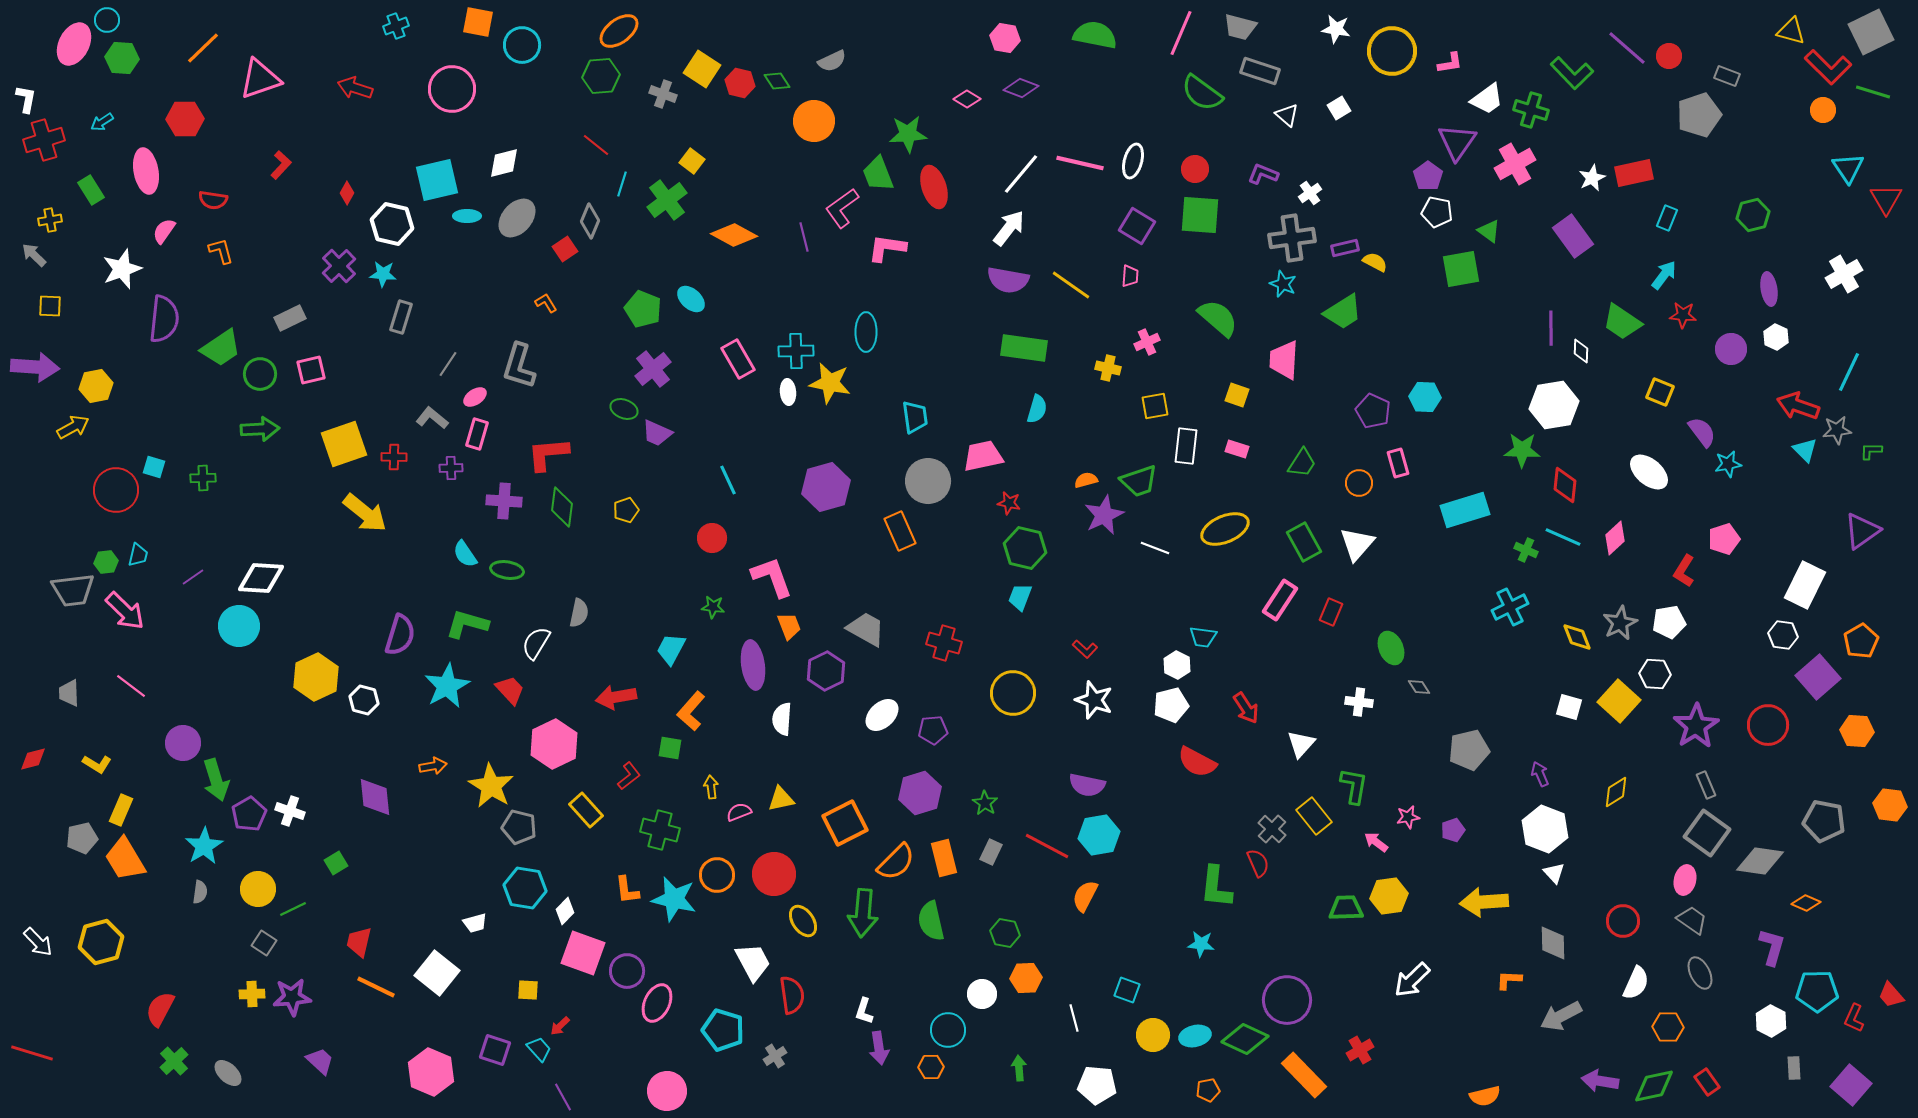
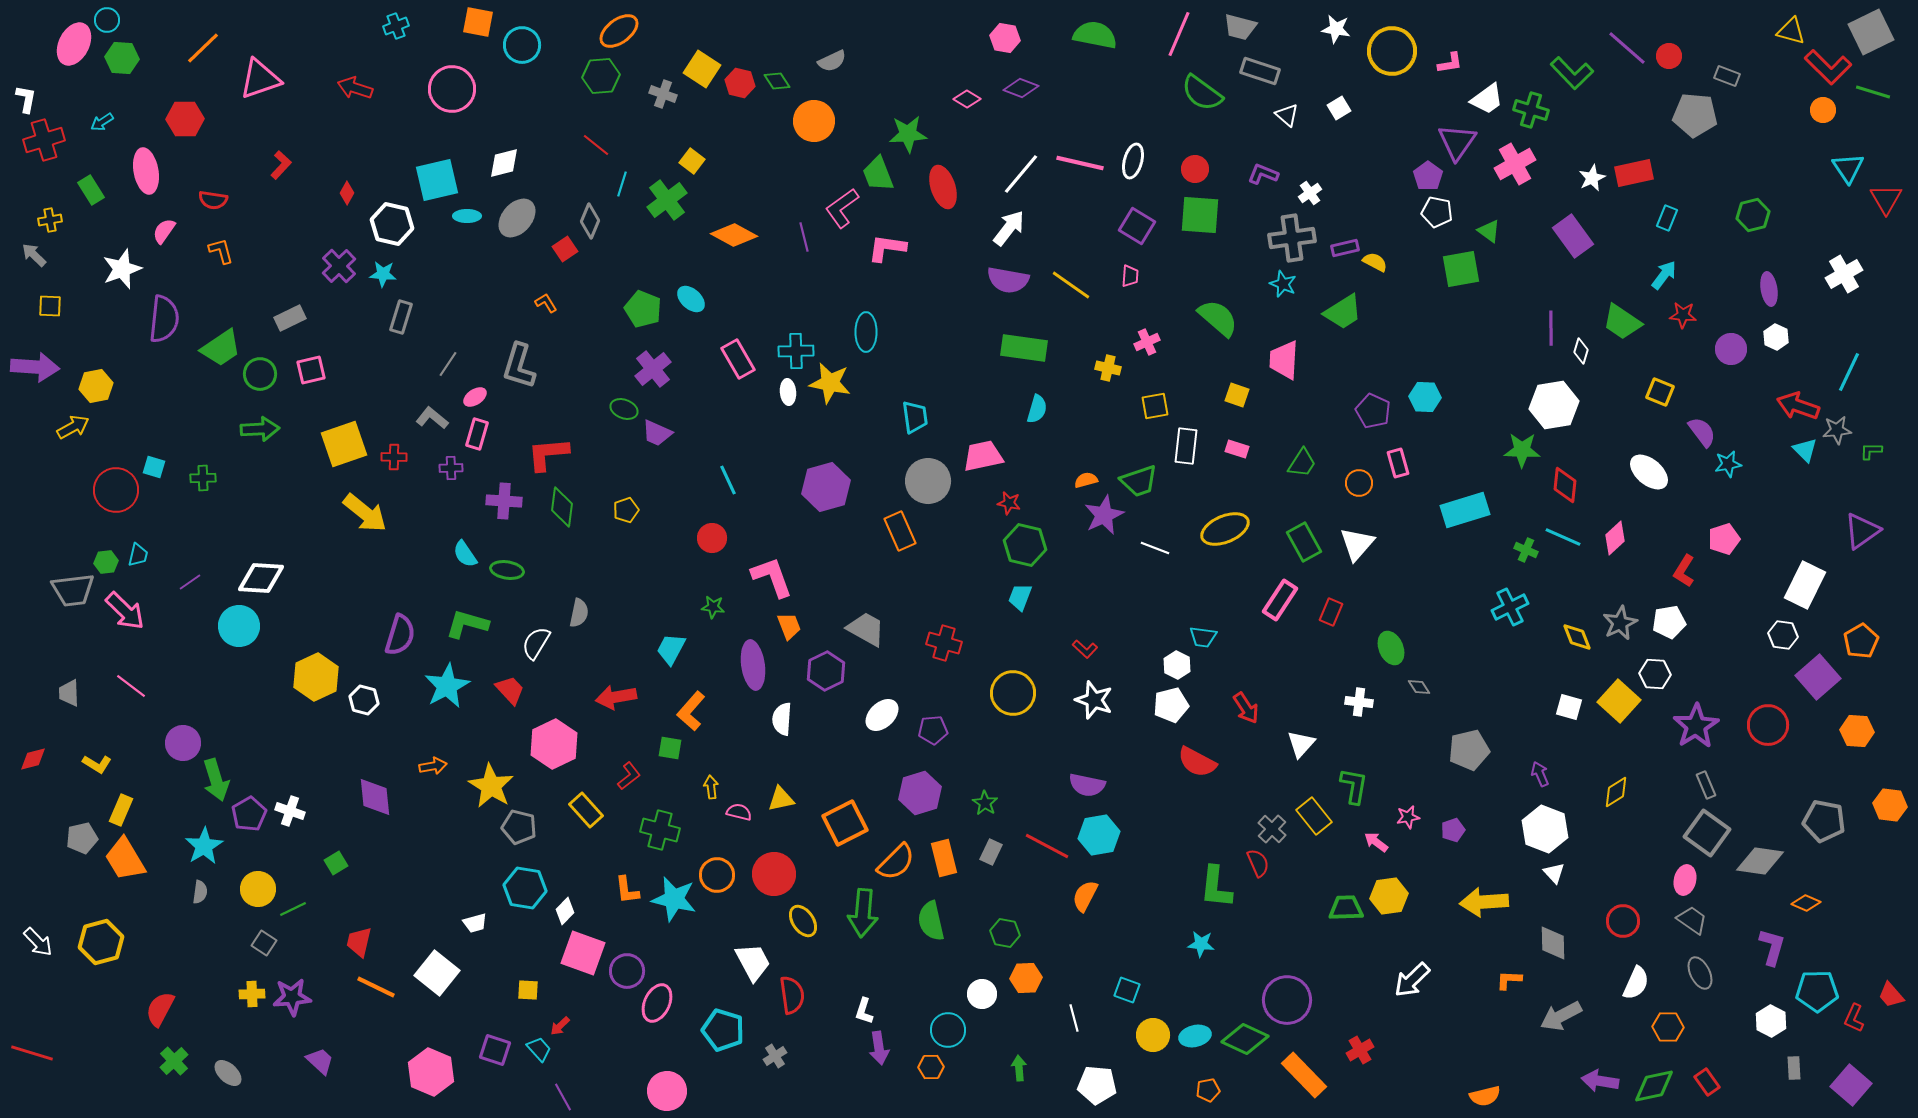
pink line at (1181, 33): moved 2 px left, 1 px down
gray pentagon at (1699, 115): moved 4 px left; rotated 24 degrees clockwise
red ellipse at (934, 187): moved 9 px right
white diamond at (1581, 351): rotated 15 degrees clockwise
green hexagon at (1025, 548): moved 3 px up
purple line at (193, 577): moved 3 px left, 5 px down
pink semicircle at (739, 812): rotated 35 degrees clockwise
